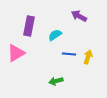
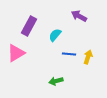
purple rectangle: rotated 18 degrees clockwise
cyan semicircle: rotated 16 degrees counterclockwise
